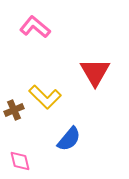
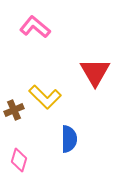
blue semicircle: rotated 40 degrees counterclockwise
pink diamond: moved 1 px left, 1 px up; rotated 30 degrees clockwise
